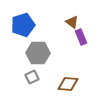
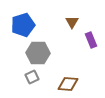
brown triangle: rotated 24 degrees clockwise
purple rectangle: moved 10 px right, 3 px down
